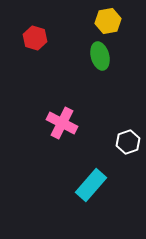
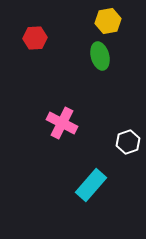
red hexagon: rotated 20 degrees counterclockwise
